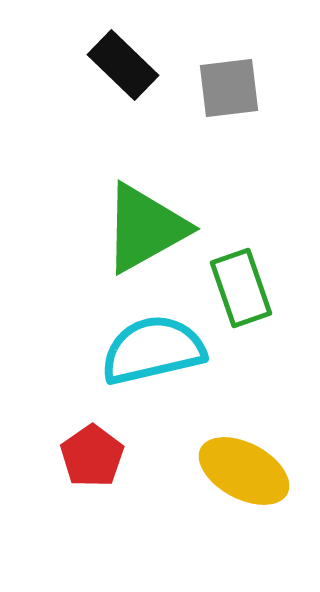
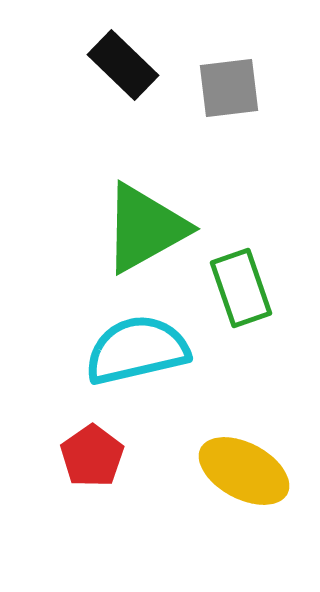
cyan semicircle: moved 16 px left
